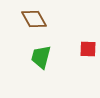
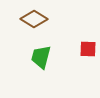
brown diamond: rotated 28 degrees counterclockwise
